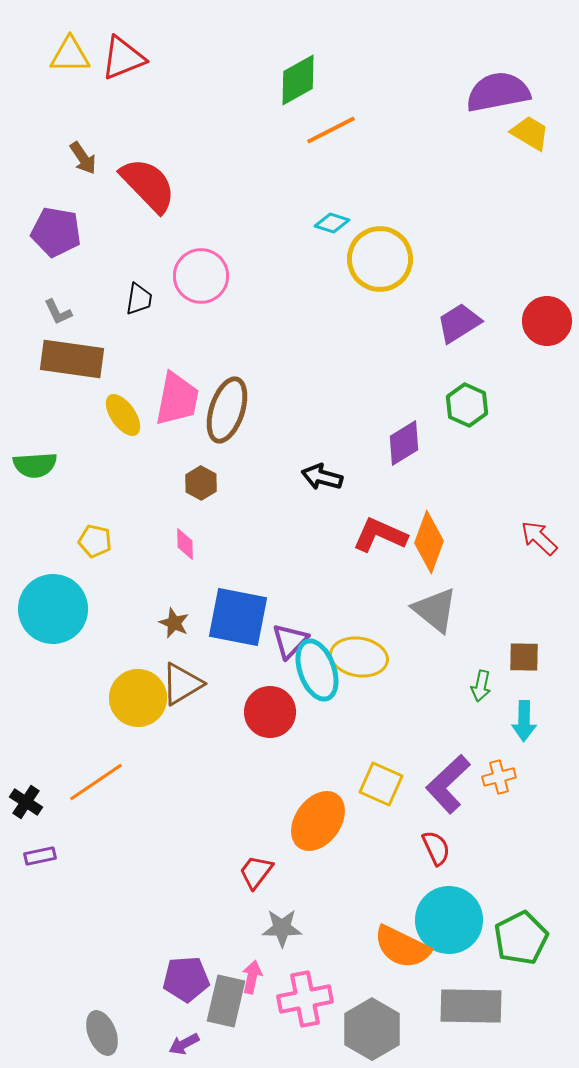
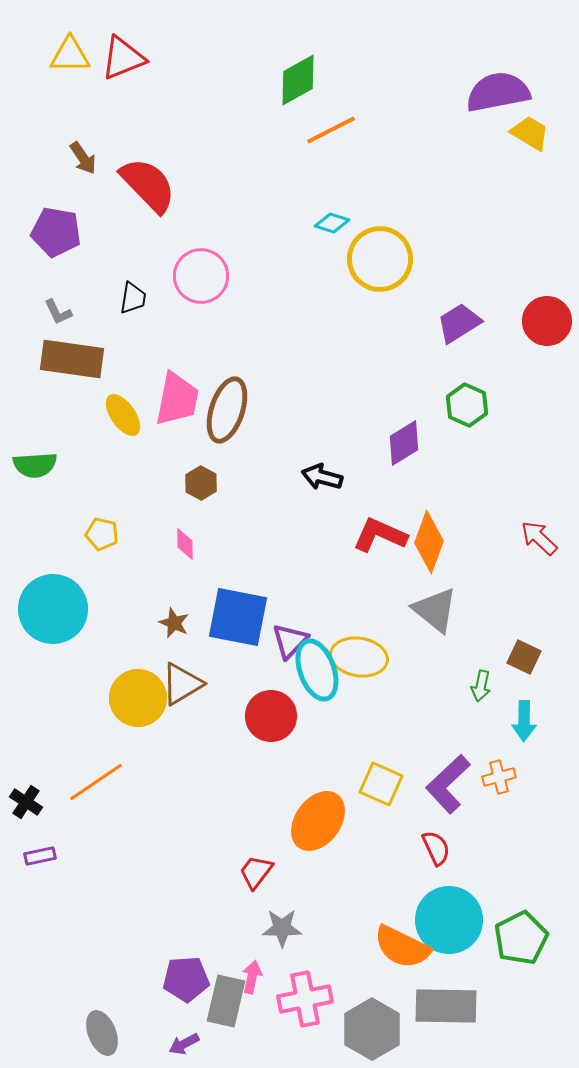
black trapezoid at (139, 299): moved 6 px left, 1 px up
yellow pentagon at (95, 541): moved 7 px right, 7 px up
brown square at (524, 657): rotated 24 degrees clockwise
red circle at (270, 712): moved 1 px right, 4 px down
gray rectangle at (471, 1006): moved 25 px left
